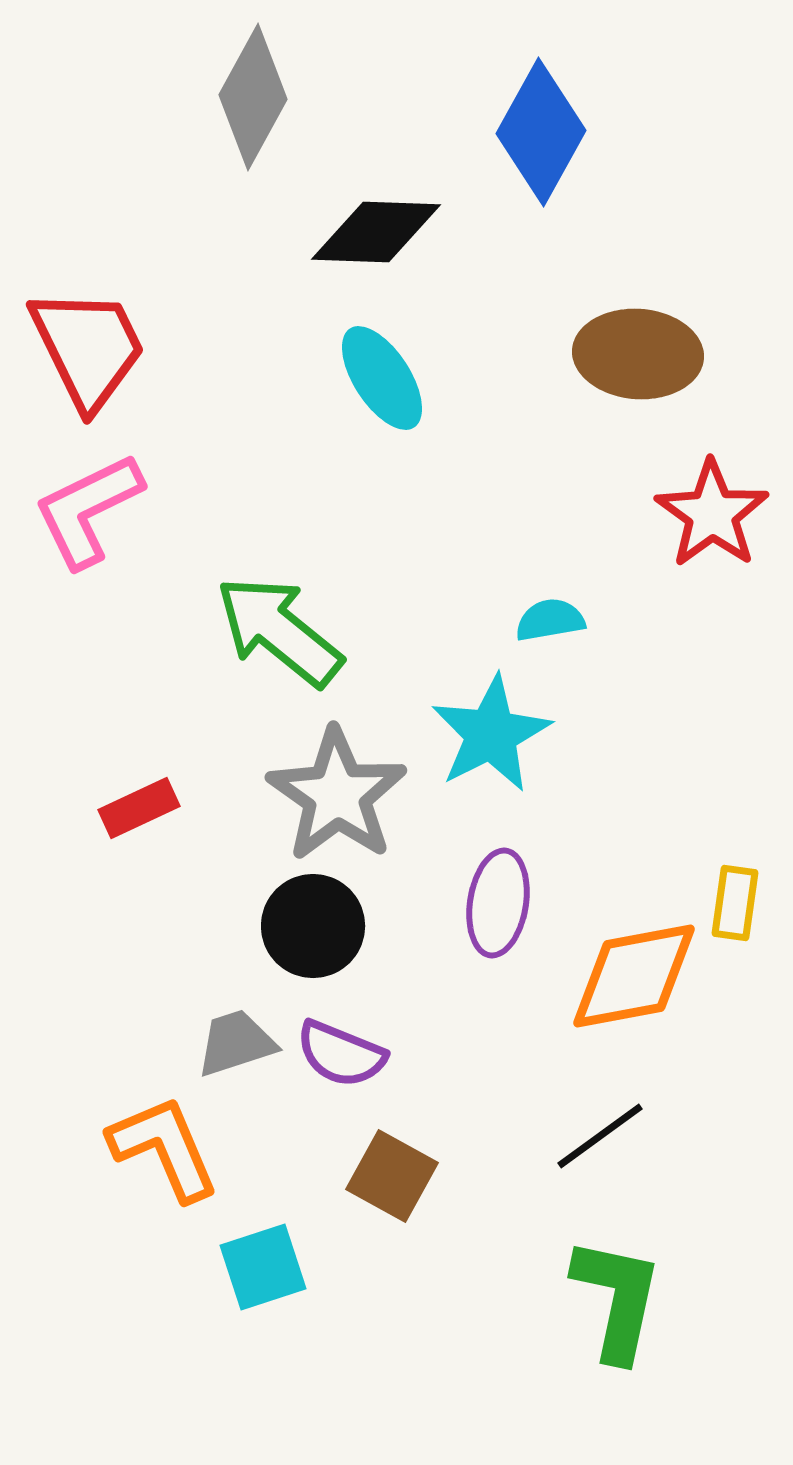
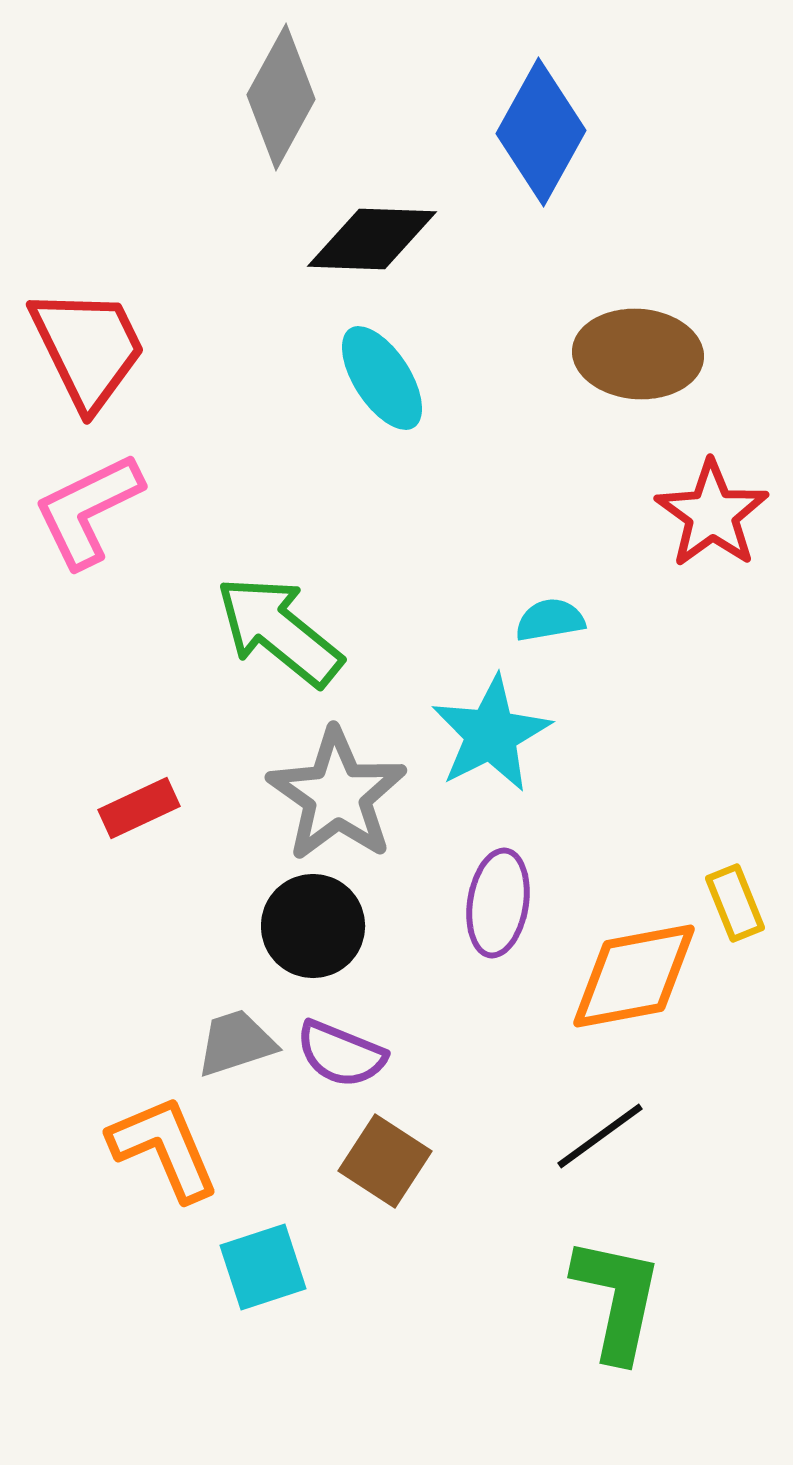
gray diamond: moved 28 px right
black diamond: moved 4 px left, 7 px down
yellow rectangle: rotated 30 degrees counterclockwise
brown square: moved 7 px left, 15 px up; rotated 4 degrees clockwise
